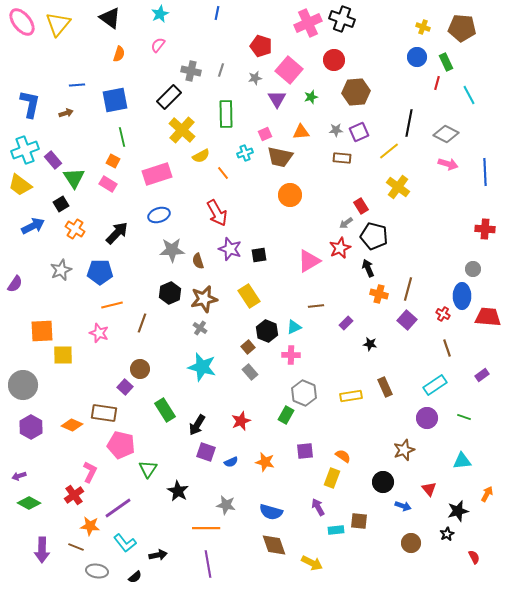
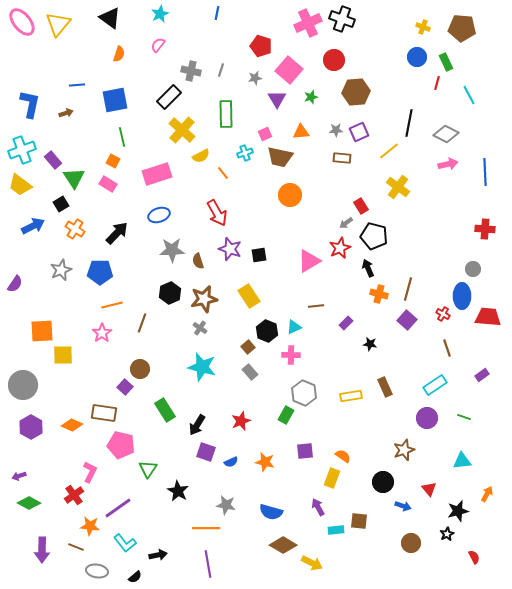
cyan cross at (25, 150): moved 3 px left
pink arrow at (448, 164): rotated 30 degrees counterclockwise
pink star at (99, 333): moved 3 px right; rotated 18 degrees clockwise
brown diamond at (274, 545): moved 9 px right; rotated 40 degrees counterclockwise
